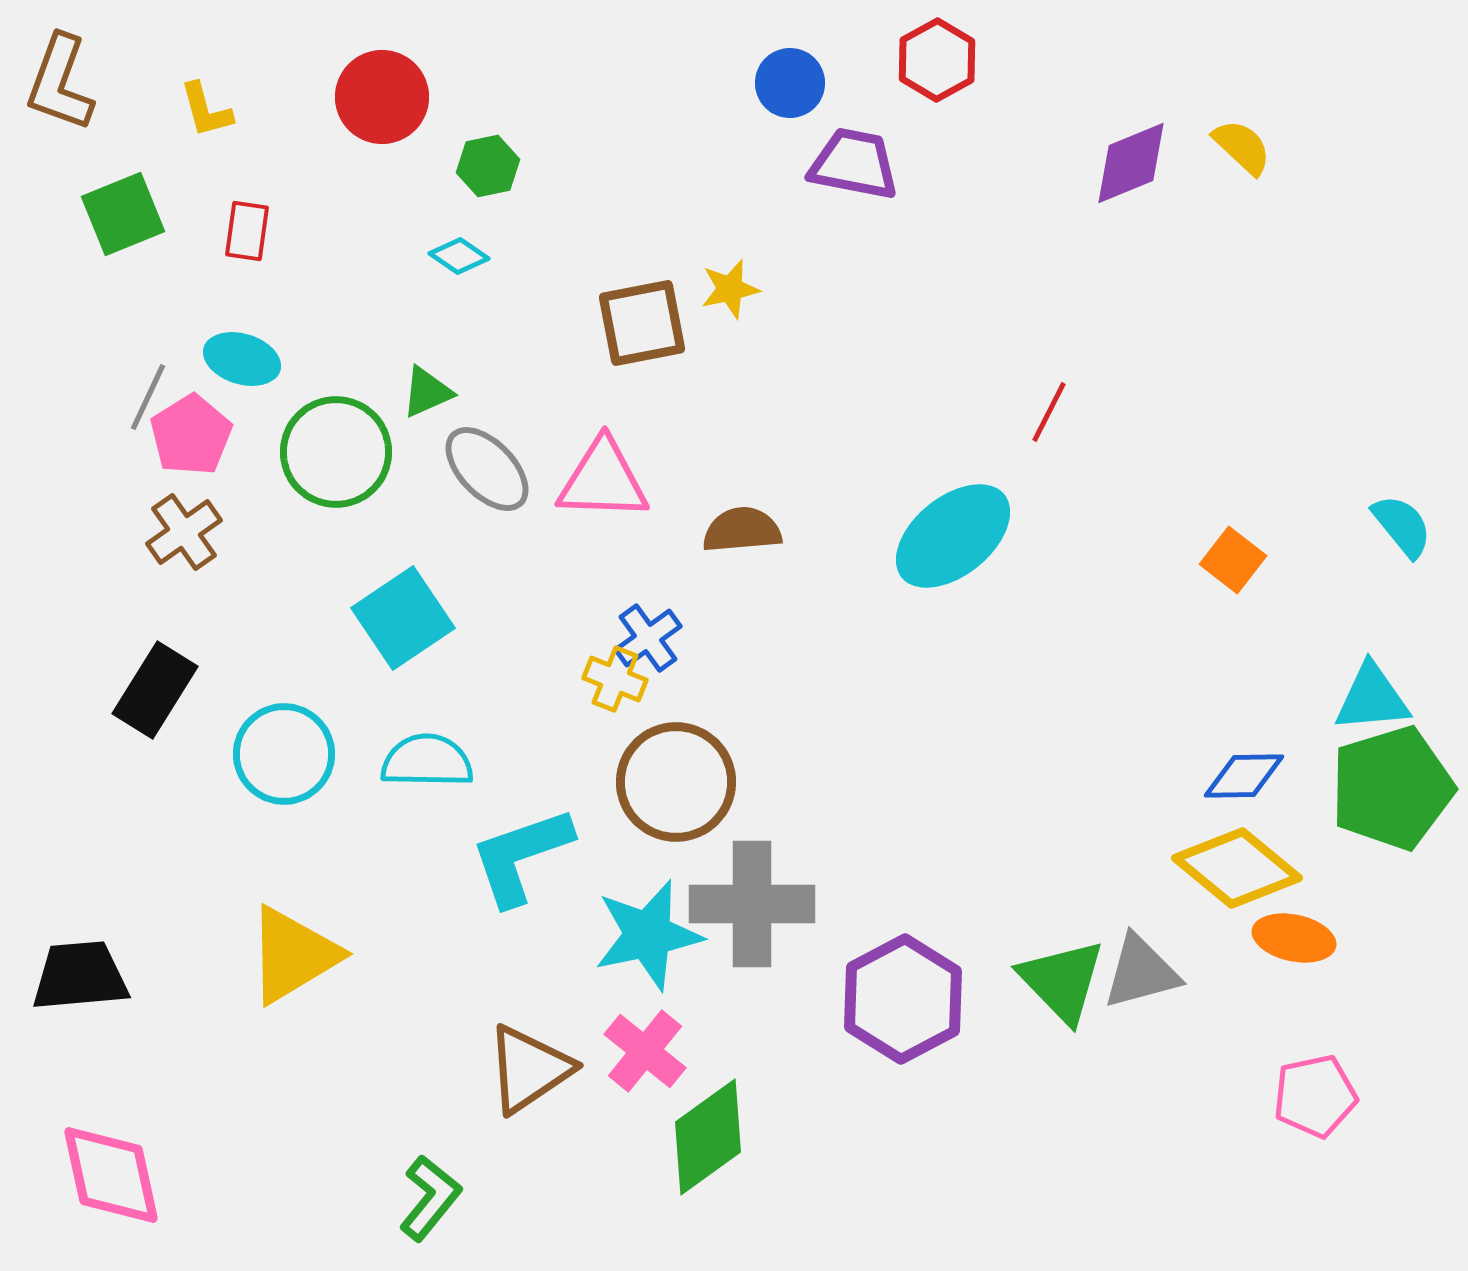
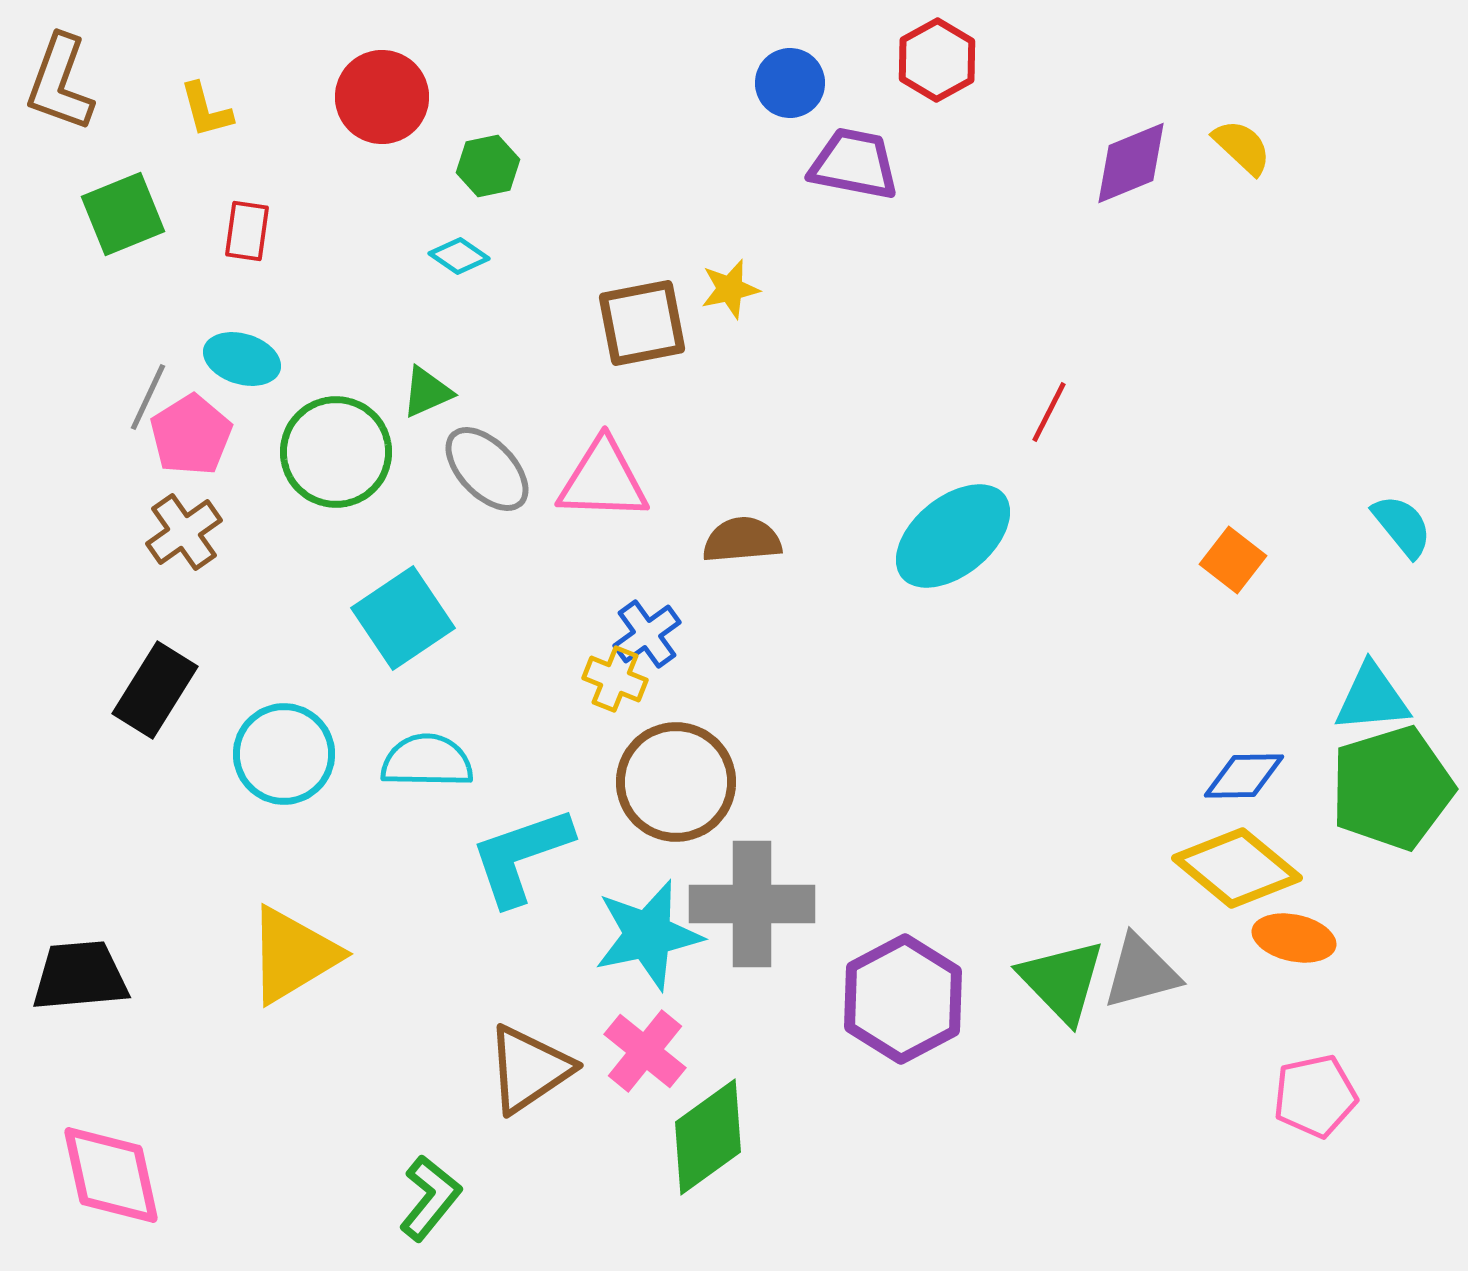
brown semicircle at (742, 530): moved 10 px down
blue cross at (648, 638): moved 1 px left, 4 px up
